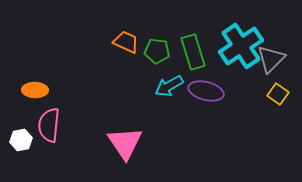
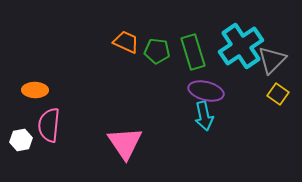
gray triangle: moved 1 px right, 1 px down
cyan arrow: moved 35 px right, 30 px down; rotated 72 degrees counterclockwise
